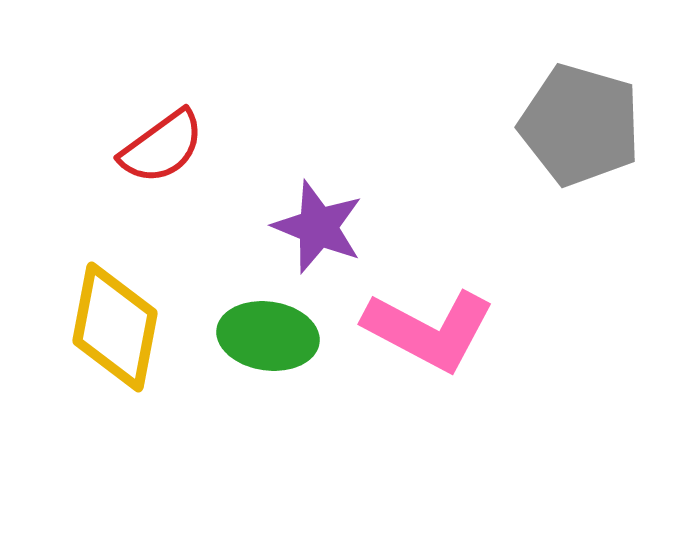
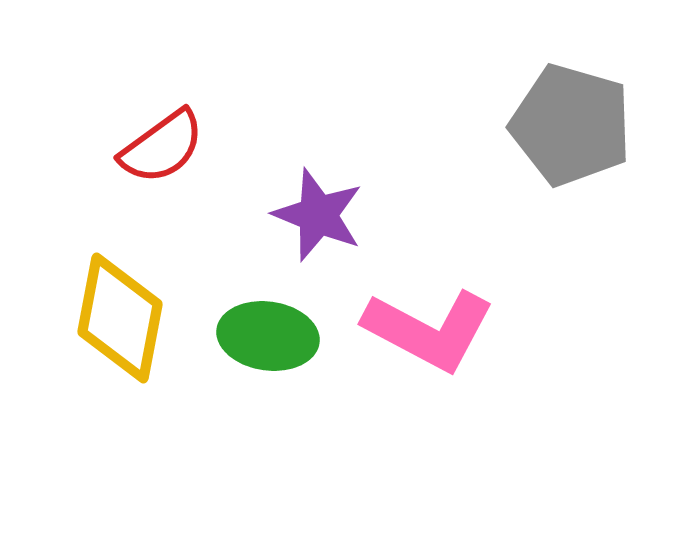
gray pentagon: moved 9 px left
purple star: moved 12 px up
yellow diamond: moved 5 px right, 9 px up
